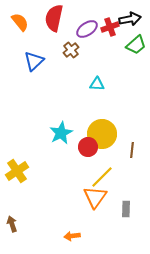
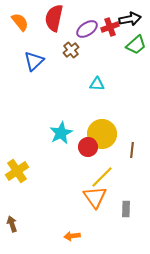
orange triangle: rotated 10 degrees counterclockwise
